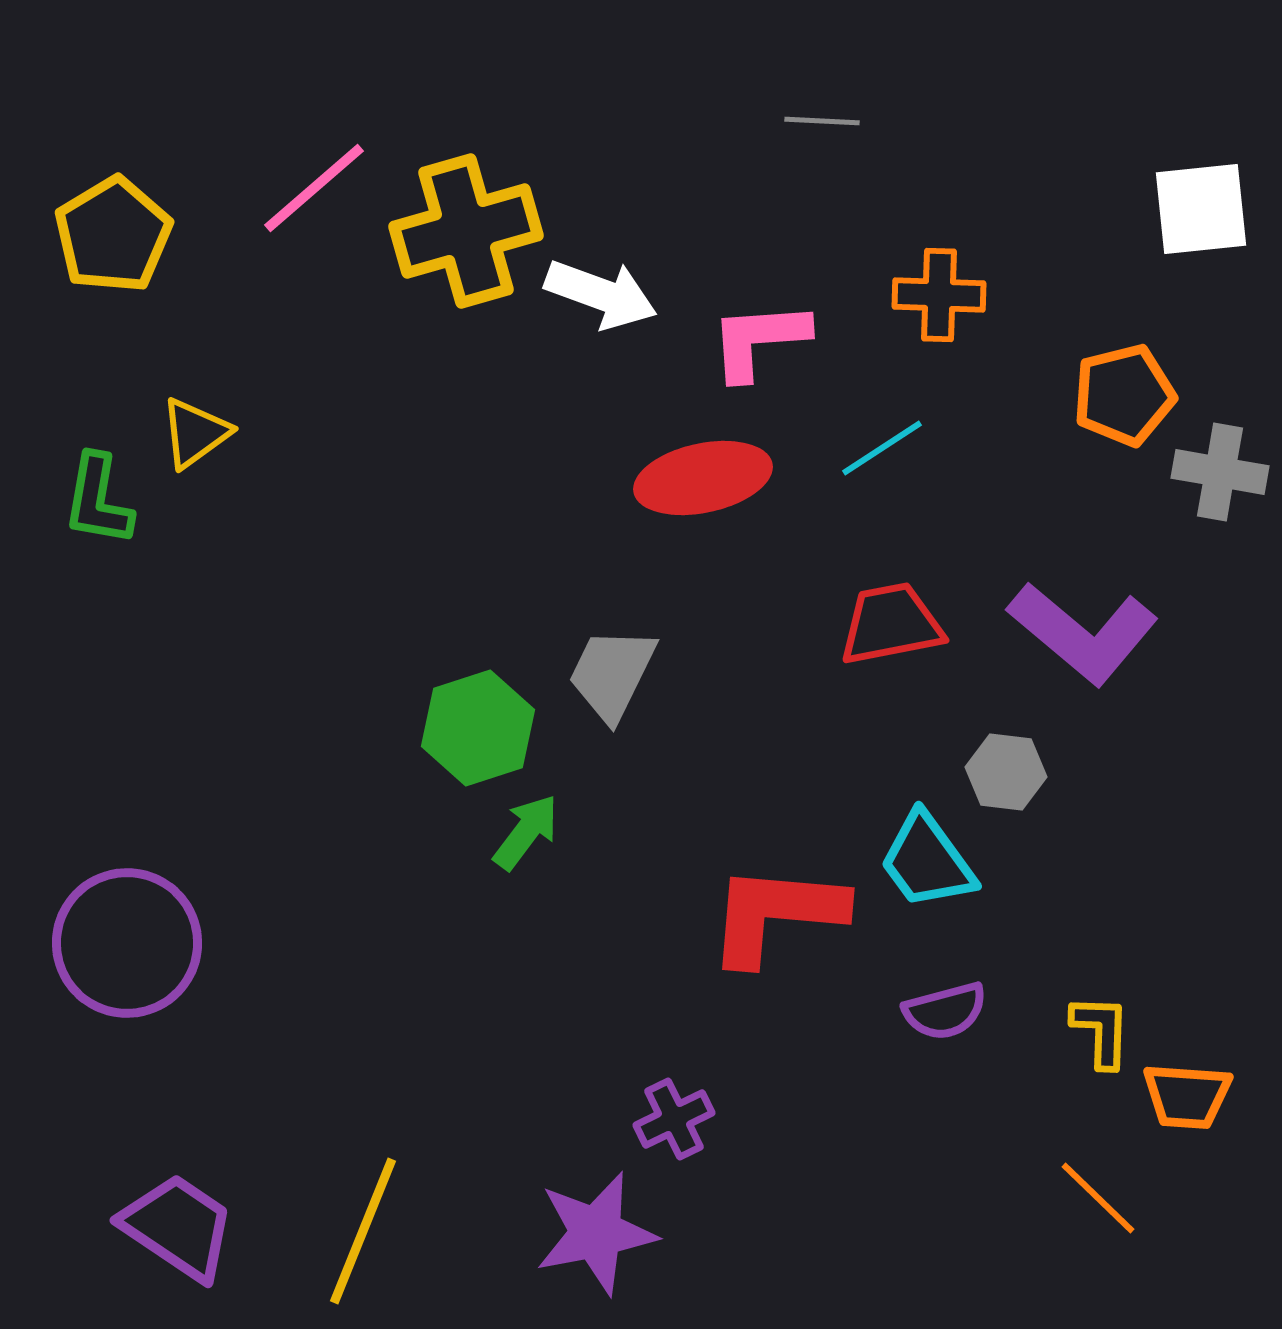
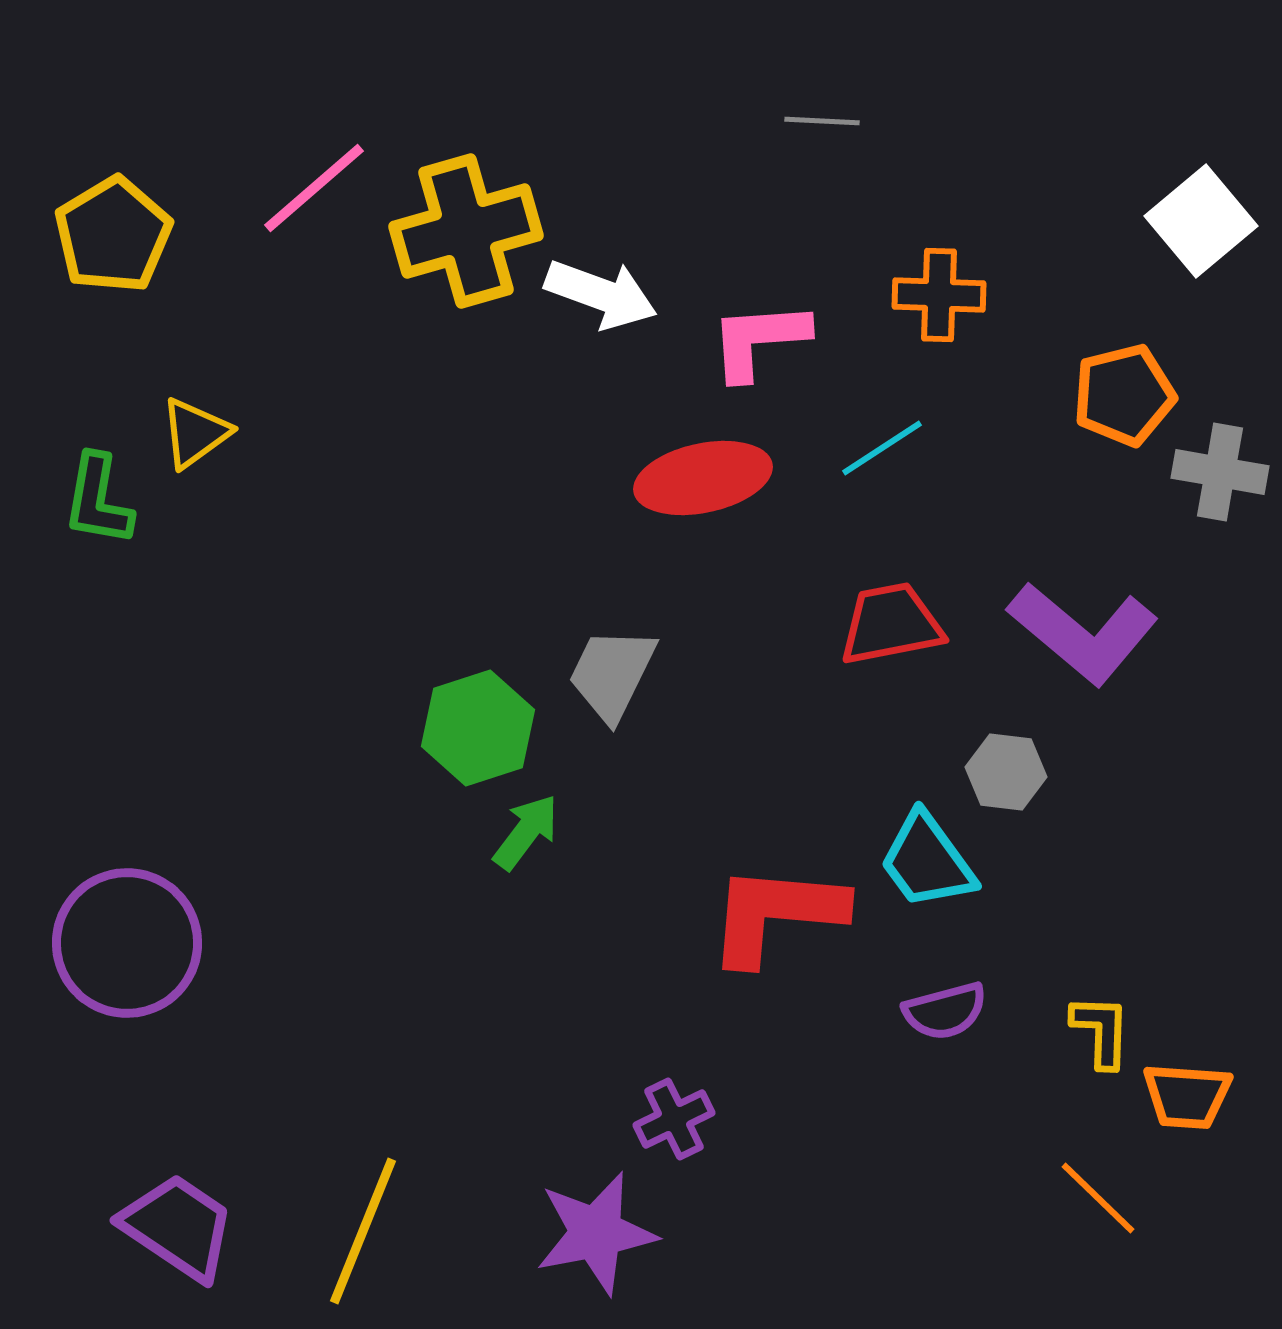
white square: moved 12 px down; rotated 34 degrees counterclockwise
